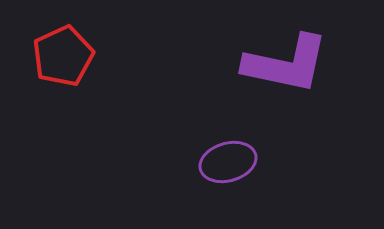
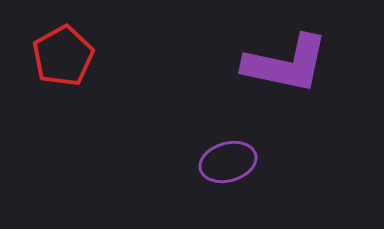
red pentagon: rotated 4 degrees counterclockwise
